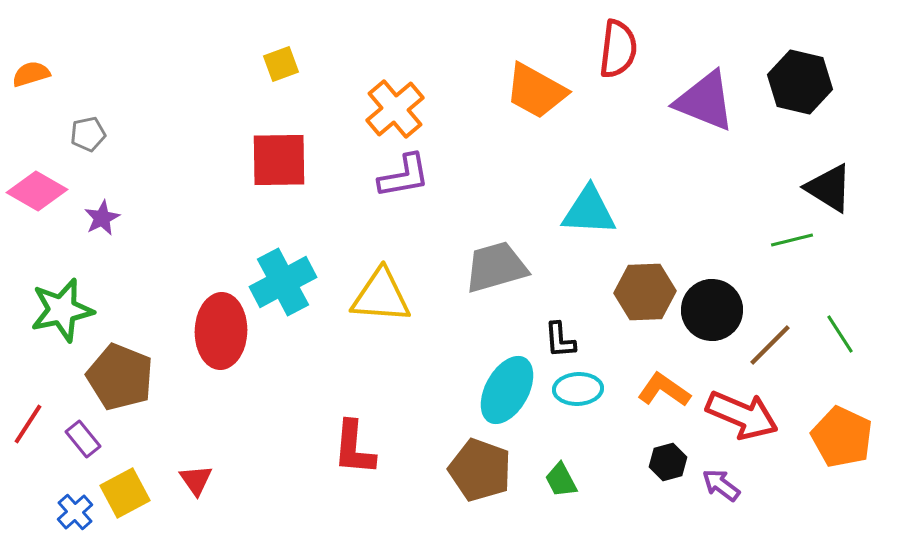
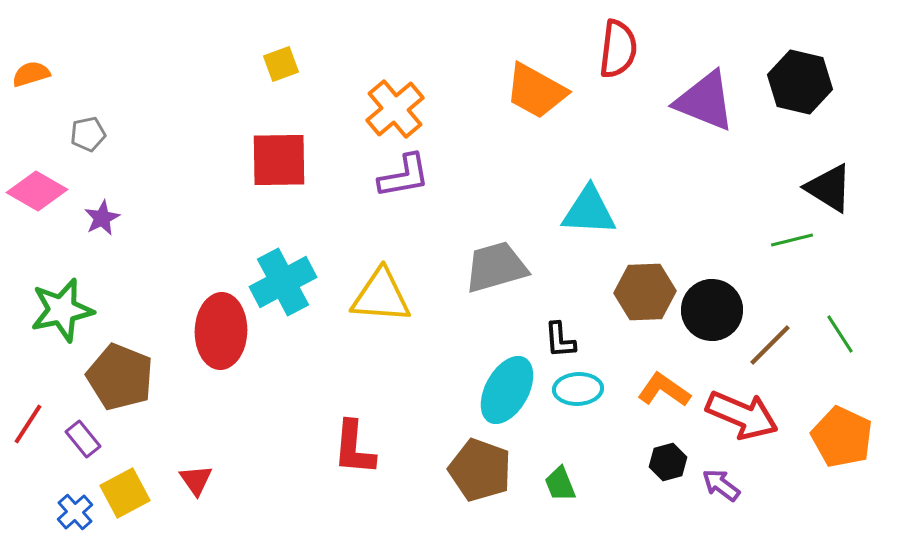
green trapezoid at (561, 480): moved 1 px left, 4 px down; rotated 6 degrees clockwise
